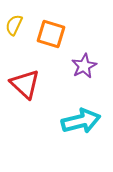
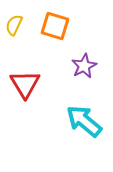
orange square: moved 4 px right, 8 px up
red triangle: rotated 16 degrees clockwise
cyan arrow: moved 3 px right; rotated 126 degrees counterclockwise
